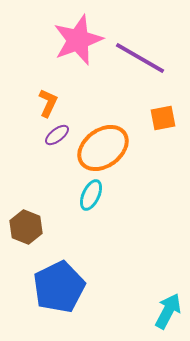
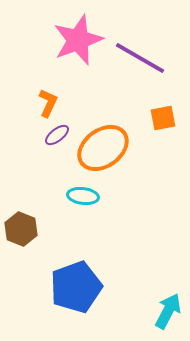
cyan ellipse: moved 8 px left, 1 px down; rotated 72 degrees clockwise
brown hexagon: moved 5 px left, 2 px down
blue pentagon: moved 17 px right; rotated 6 degrees clockwise
